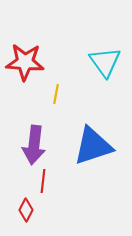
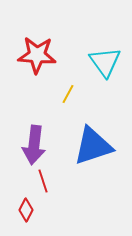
red star: moved 12 px right, 7 px up
yellow line: moved 12 px right; rotated 18 degrees clockwise
red line: rotated 25 degrees counterclockwise
